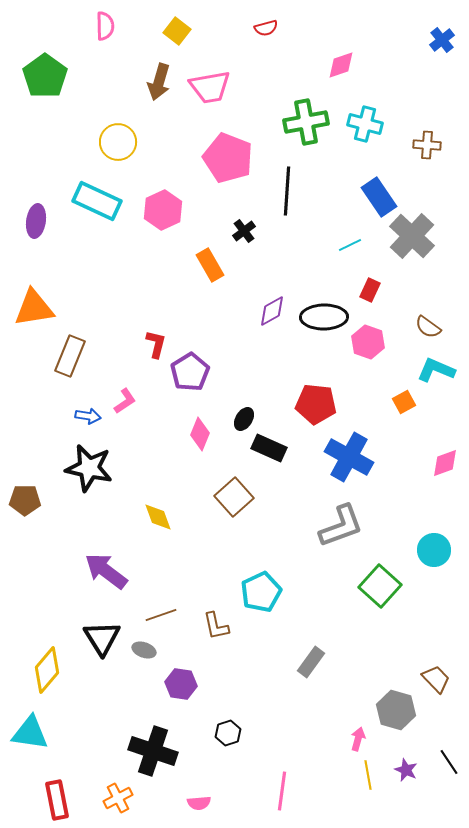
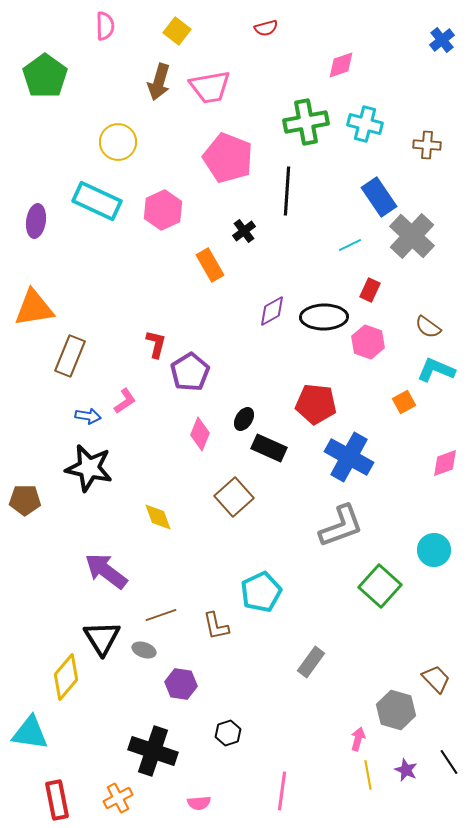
yellow diamond at (47, 670): moved 19 px right, 7 px down
